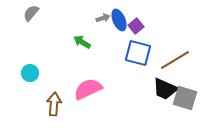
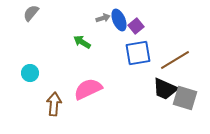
blue square: rotated 24 degrees counterclockwise
